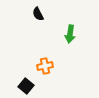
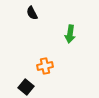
black semicircle: moved 6 px left, 1 px up
black square: moved 1 px down
